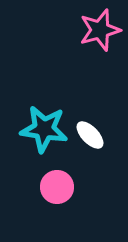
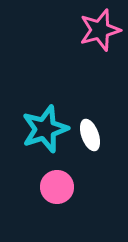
cyan star: moved 1 px right; rotated 27 degrees counterclockwise
white ellipse: rotated 24 degrees clockwise
